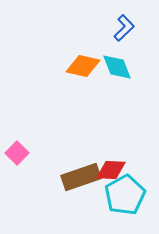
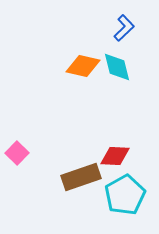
cyan diamond: rotated 8 degrees clockwise
red diamond: moved 4 px right, 14 px up
